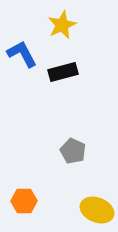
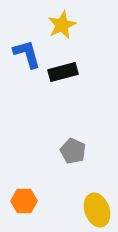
blue L-shape: moved 5 px right; rotated 12 degrees clockwise
yellow ellipse: rotated 48 degrees clockwise
